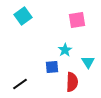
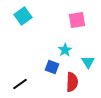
blue square: rotated 24 degrees clockwise
